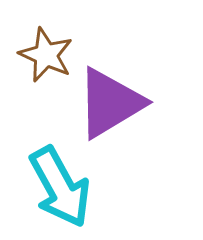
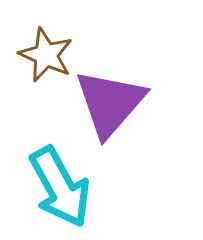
purple triangle: rotated 18 degrees counterclockwise
